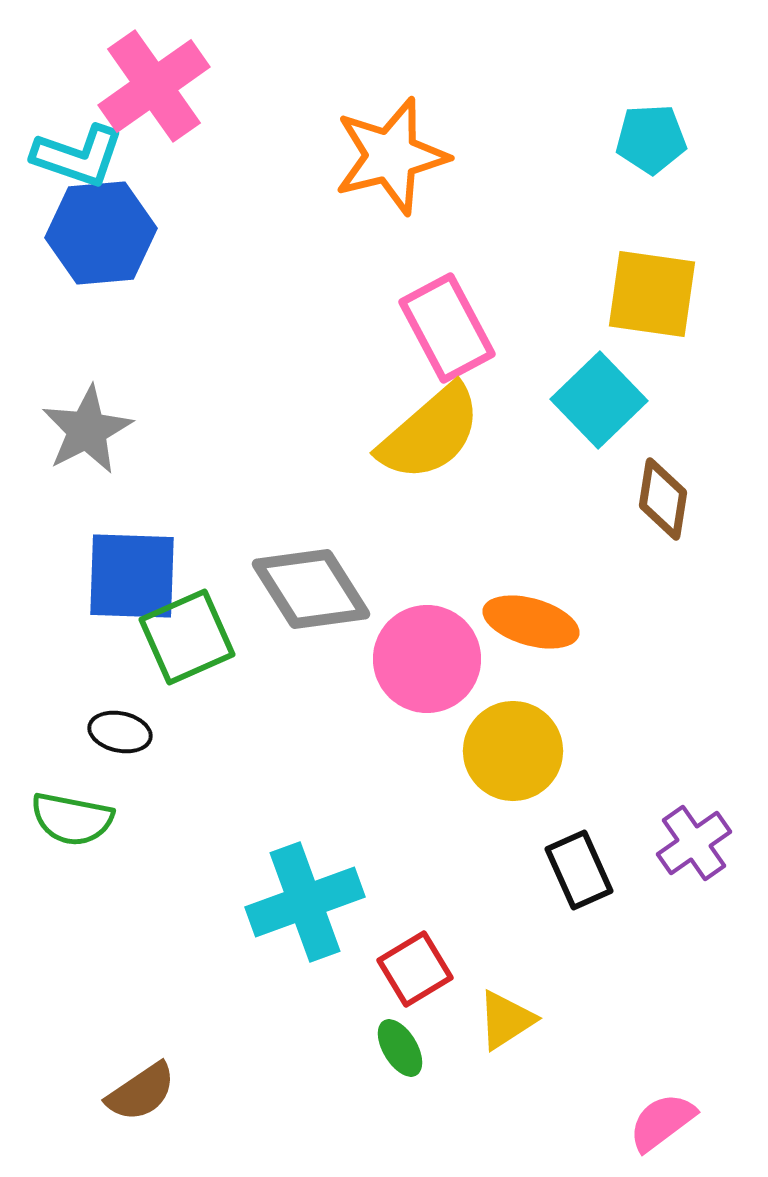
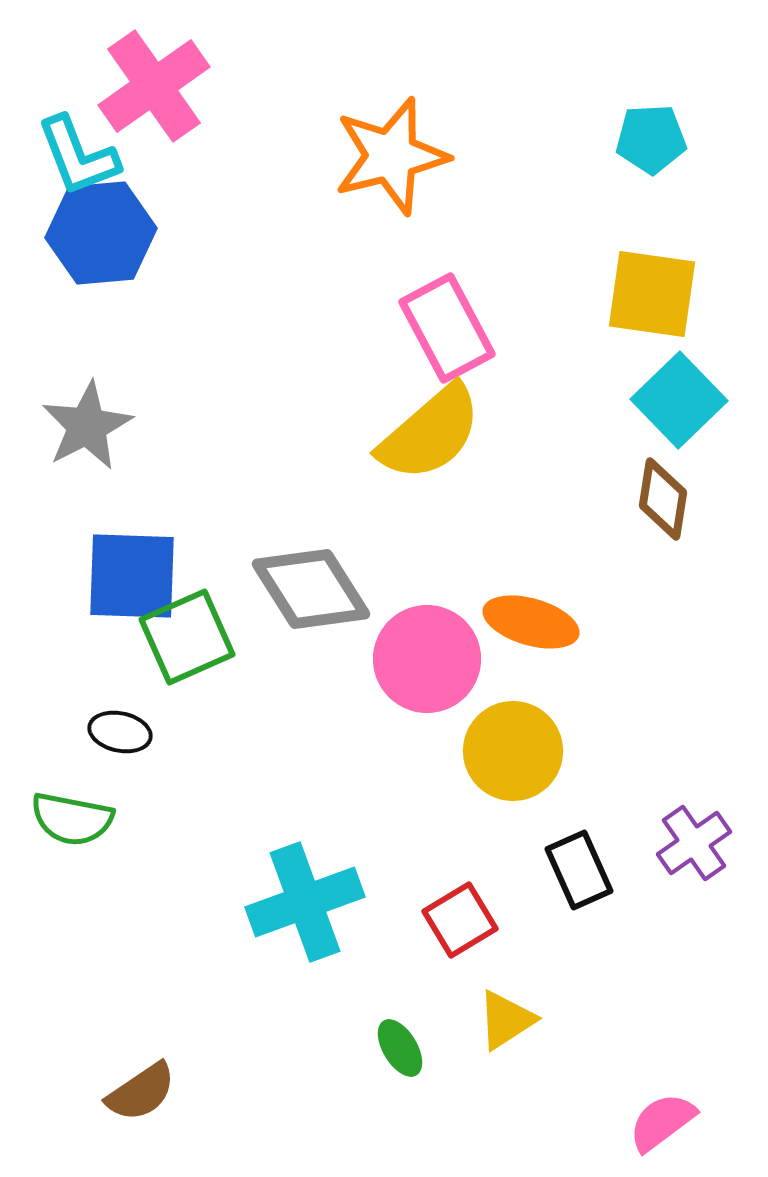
cyan L-shape: rotated 50 degrees clockwise
cyan square: moved 80 px right
gray star: moved 4 px up
red square: moved 45 px right, 49 px up
